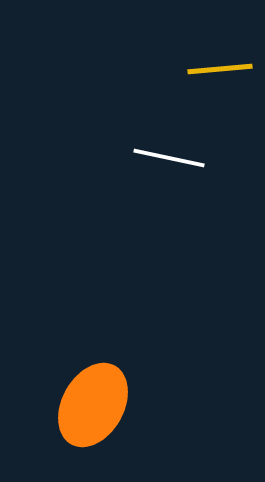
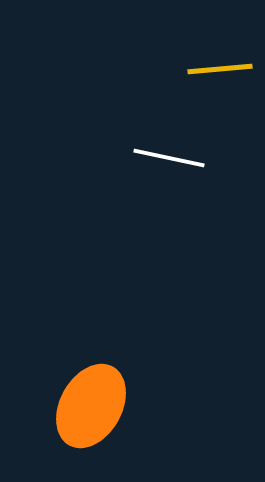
orange ellipse: moved 2 px left, 1 px down
